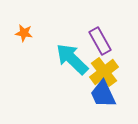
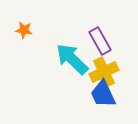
orange star: moved 3 px up
yellow cross: rotated 12 degrees clockwise
